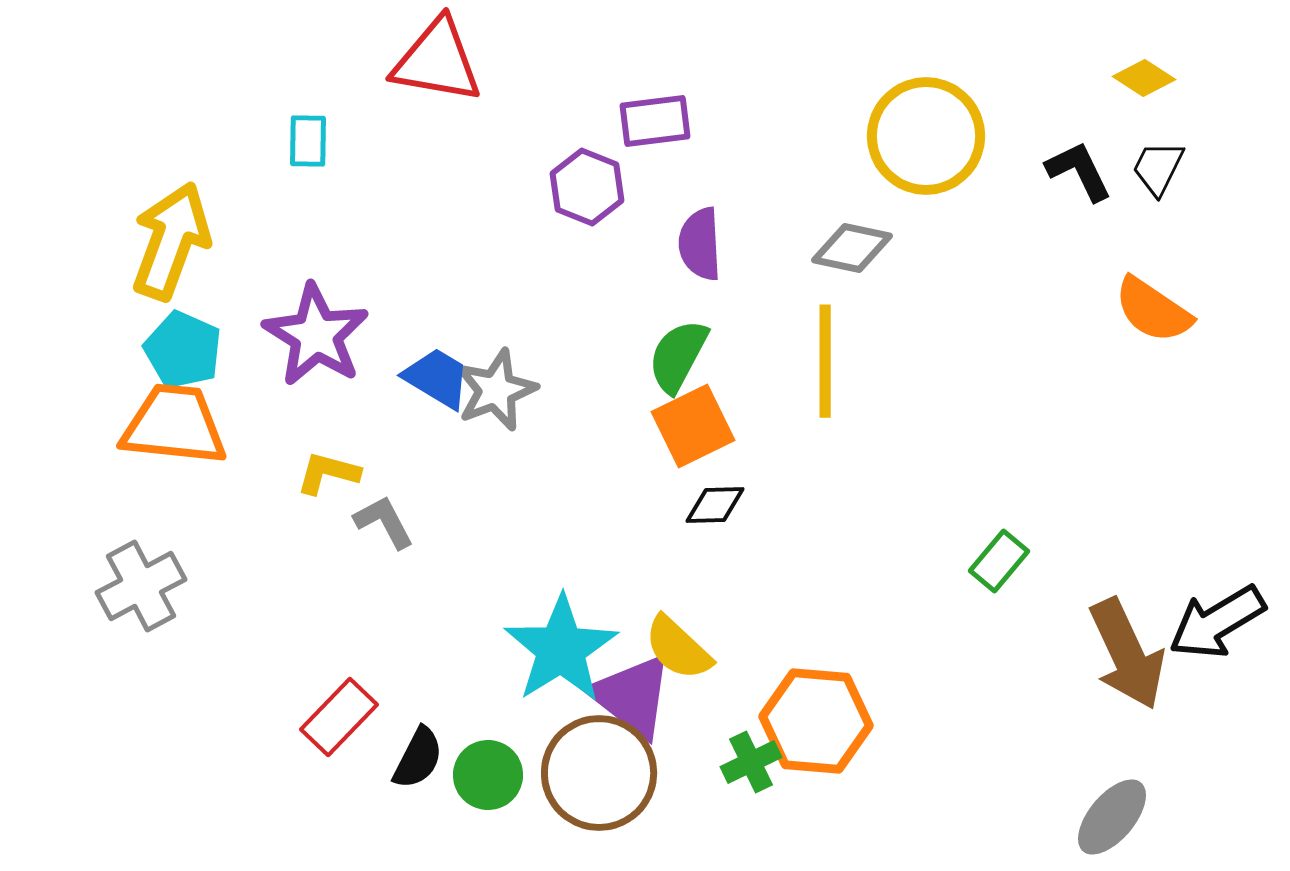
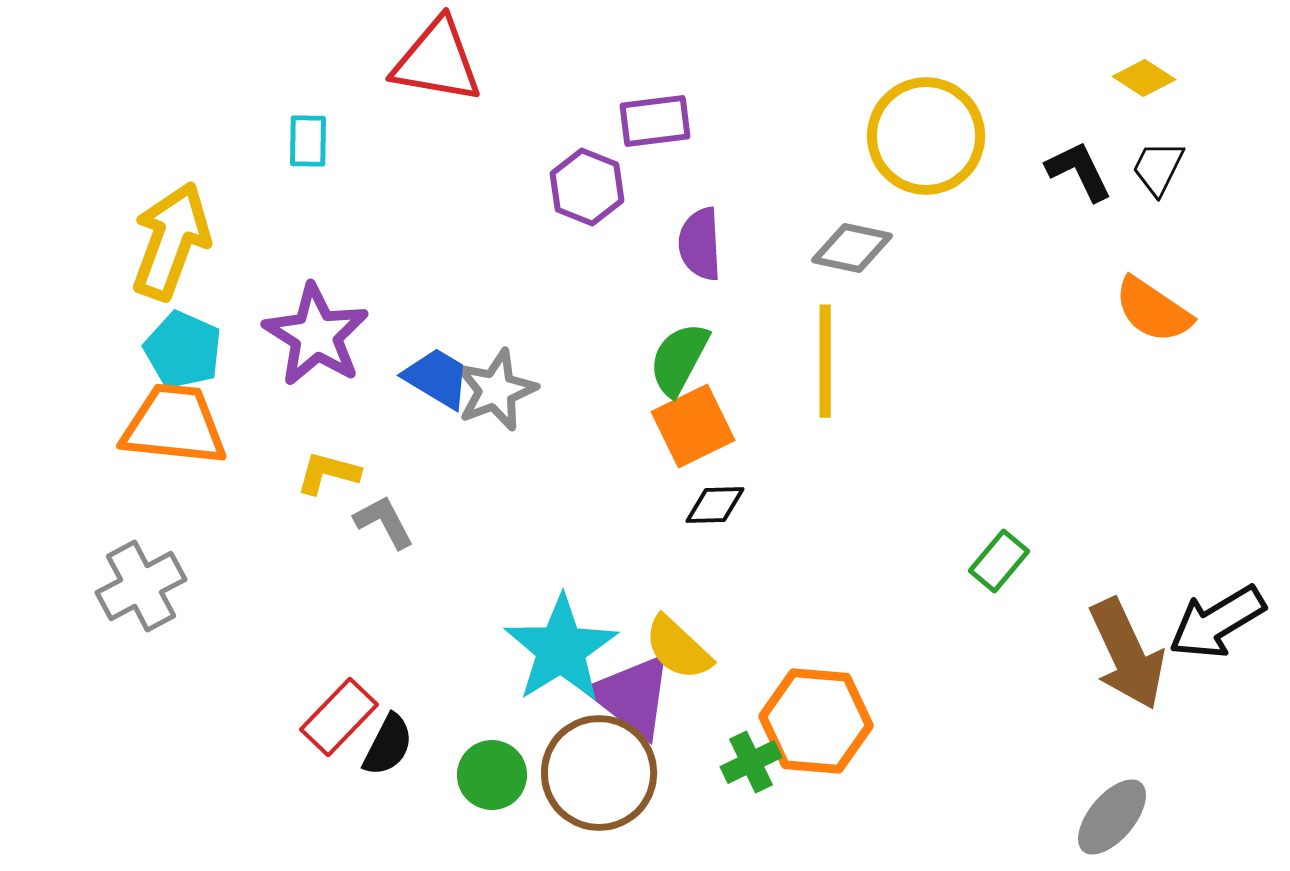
green semicircle: moved 1 px right, 3 px down
black semicircle: moved 30 px left, 13 px up
green circle: moved 4 px right
